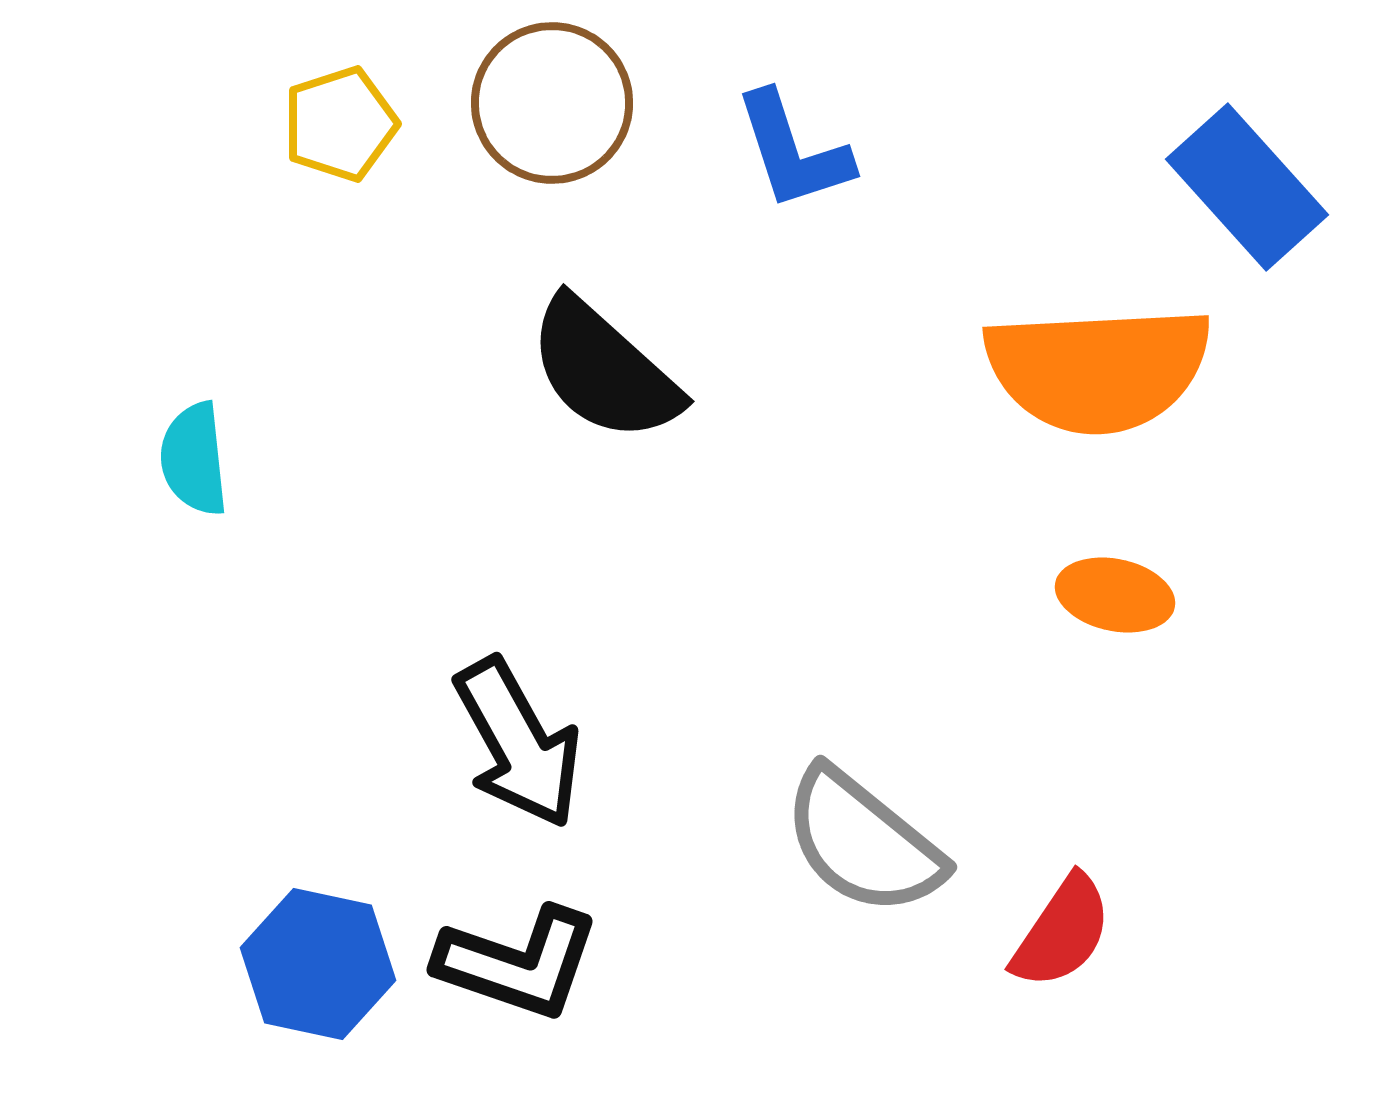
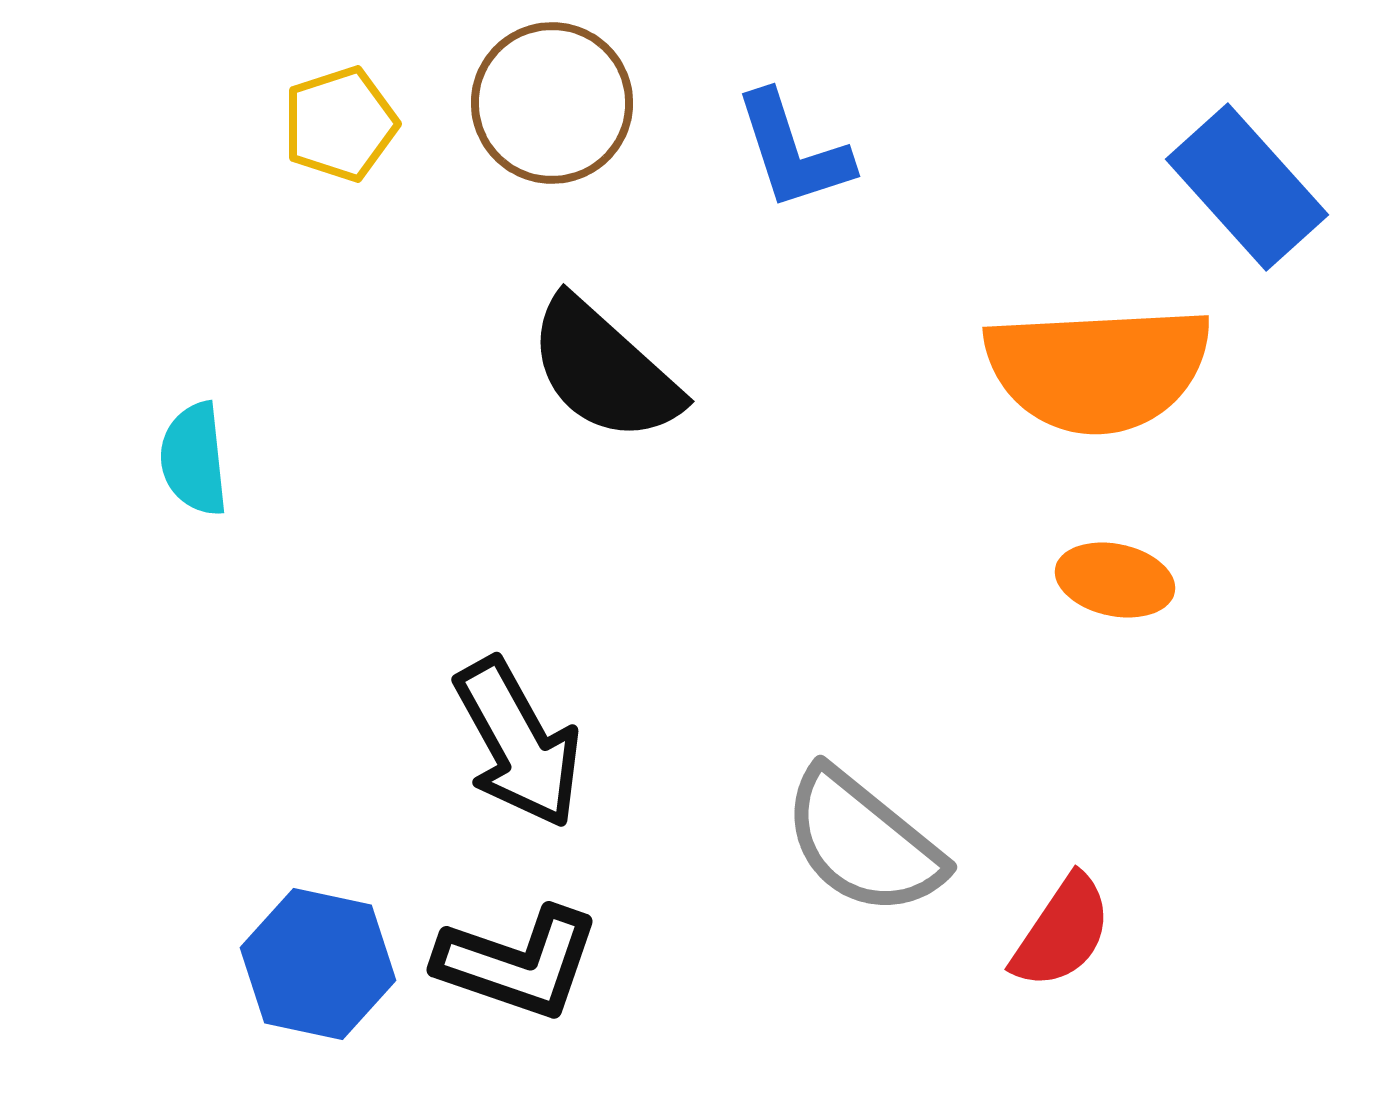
orange ellipse: moved 15 px up
